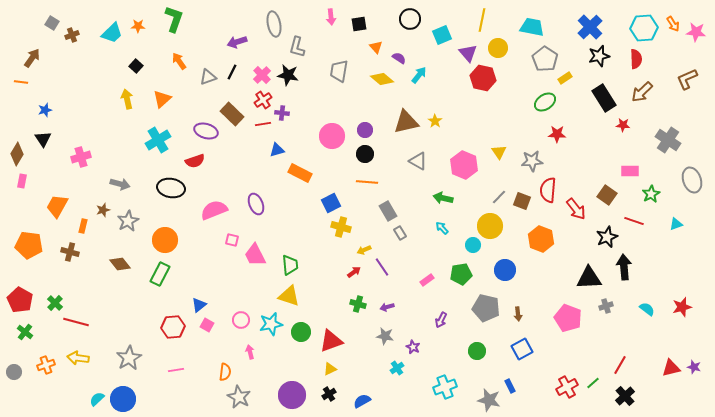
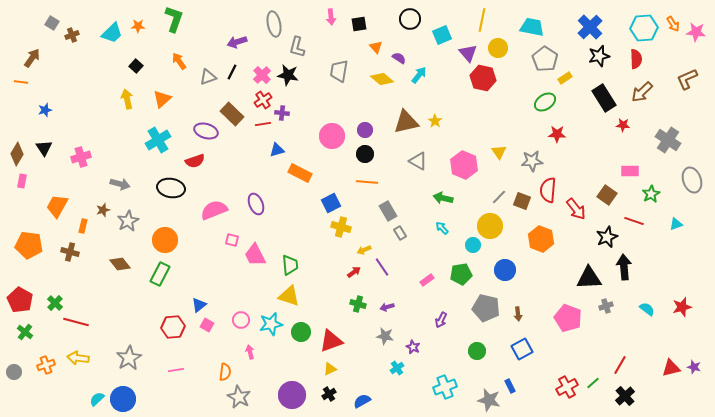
black triangle at (43, 139): moved 1 px right, 9 px down
